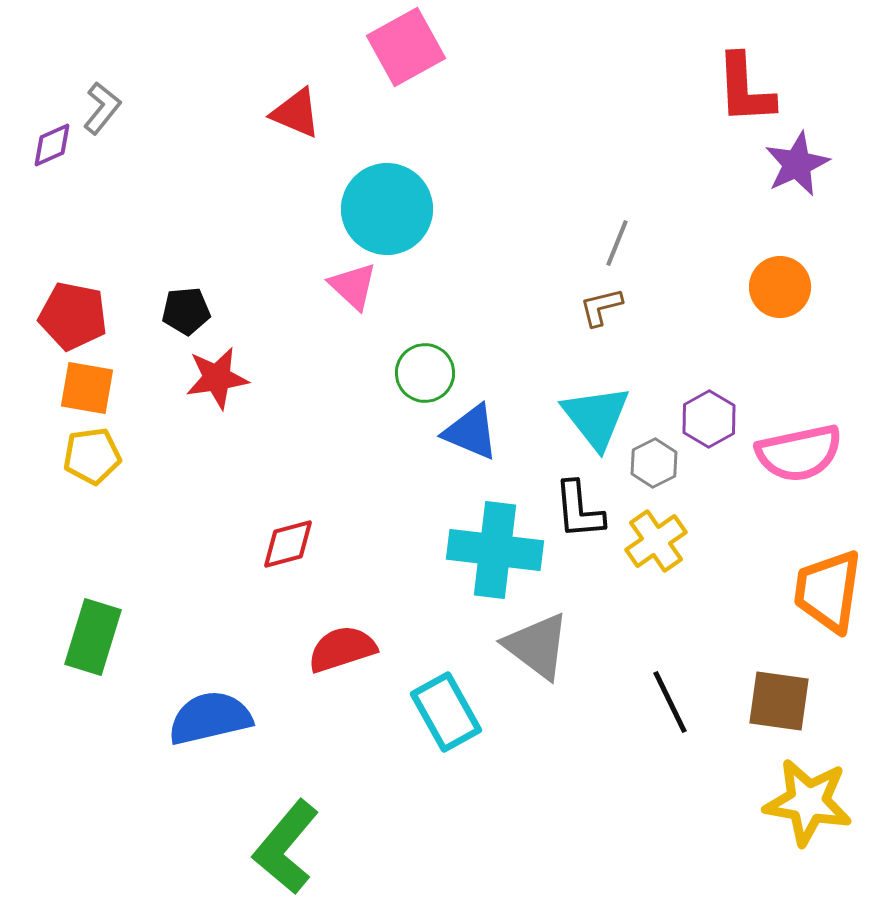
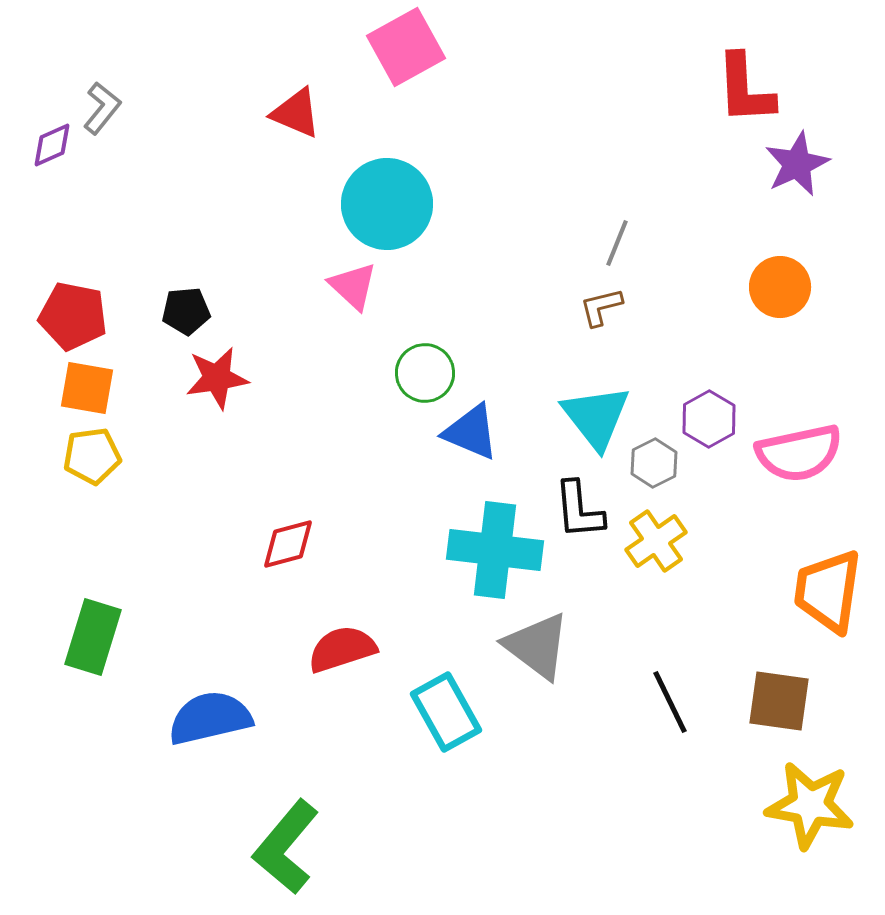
cyan circle: moved 5 px up
yellow star: moved 2 px right, 3 px down
